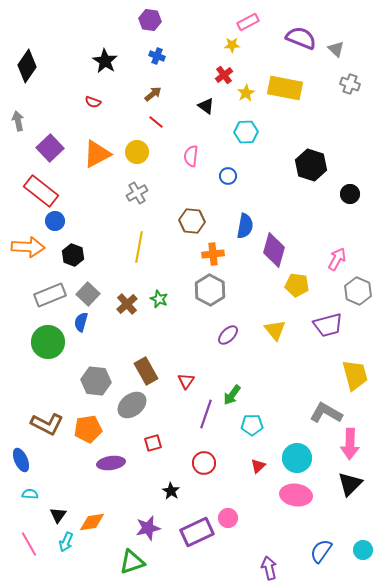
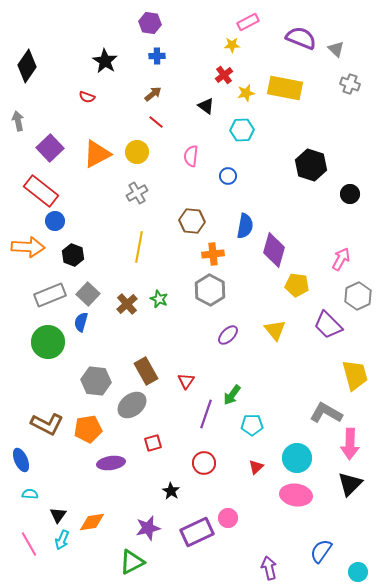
purple hexagon at (150, 20): moved 3 px down
blue cross at (157, 56): rotated 21 degrees counterclockwise
yellow star at (246, 93): rotated 18 degrees clockwise
red semicircle at (93, 102): moved 6 px left, 5 px up
cyan hexagon at (246, 132): moved 4 px left, 2 px up
pink arrow at (337, 259): moved 4 px right
gray hexagon at (358, 291): moved 5 px down; rotated 12 degrees clockwise
purple trapezoid at (328, 325): rotated 60 degrees clockwise
red triangle at (258, 466): moved 2 px left, 1 px down
cyan arrow at (66, 542): moved 4 px left, 2 px up
cyan circle at (363, 550): moved 5 px left, 22 px down
green triangle at (132, 562): rotated 8 degrees counterclockwise
